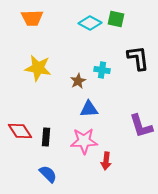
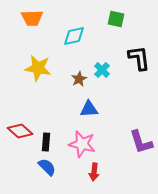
cyan diamond: moved 16 px left, 13 px down; rotated 40 degrees counterclockwise
black L-shape: moved 1 px right
cyan cross: rotated 35 degrees clockwise
brown star: moved 1 px right, 2 px up
purple L-shape: moved 16 px down
red diamond: rotated 15 degrees counterclockwise
black rectangle: moved 5 px down
pink star: moved 2 px left, 3 px down; rotated 16 degrees clockwise
red arrow: moved 12 px left, 11 px down
blue semicircle: moved 1 px left, 7 px up
